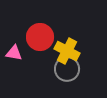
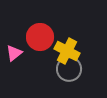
pink triangle: rotated 48 degrees counterclockwise
gray circle: moved 2 px right
